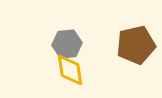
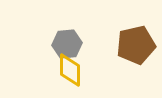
yellow diamond: rotated 8 degrees clockwise
